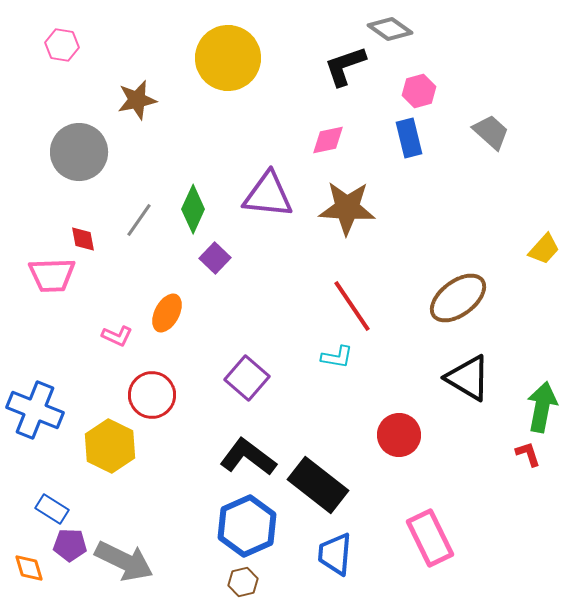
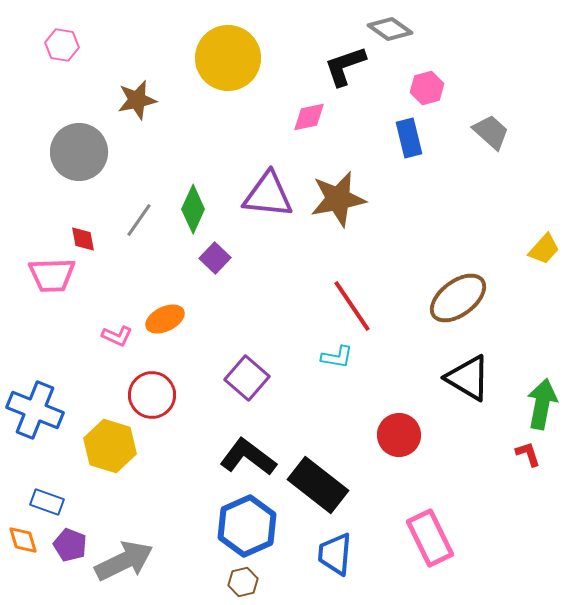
pink hexagon at (419, 91): moved 8 px right, 3 px up
pink diamond at (328, 140): moved 19 px left, 23 px up
brown star at (347, 208): moved 9 px left, 9 px up; rotated 14 degrees counterclockwise
orange ellipse at (167, 313): moved 2 px left, 6 px down; rotated 36 degrees clockwise
green arrow at (542, 407): moved 3 px up
yellow hexagon at (110, 446): rotated 9 degrees counterclockwise
blue rectangle at (52, 509): moved 5 px left, 7 px up; rotated 12 degrees counterclockwise
purple pentagon at (70, 545): rotated 20 degrees clockwise
gray arrow at (124, 561): rotated 52 degrees counterclockwise
orange diamond at (29, 568): moved 6 px left, 28 px up
